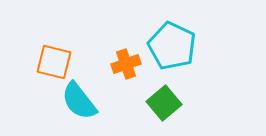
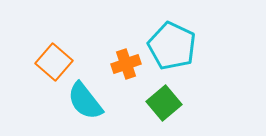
orange square: rotated 27 degrees clockwise
cyan semicircle: moved 6 px right
